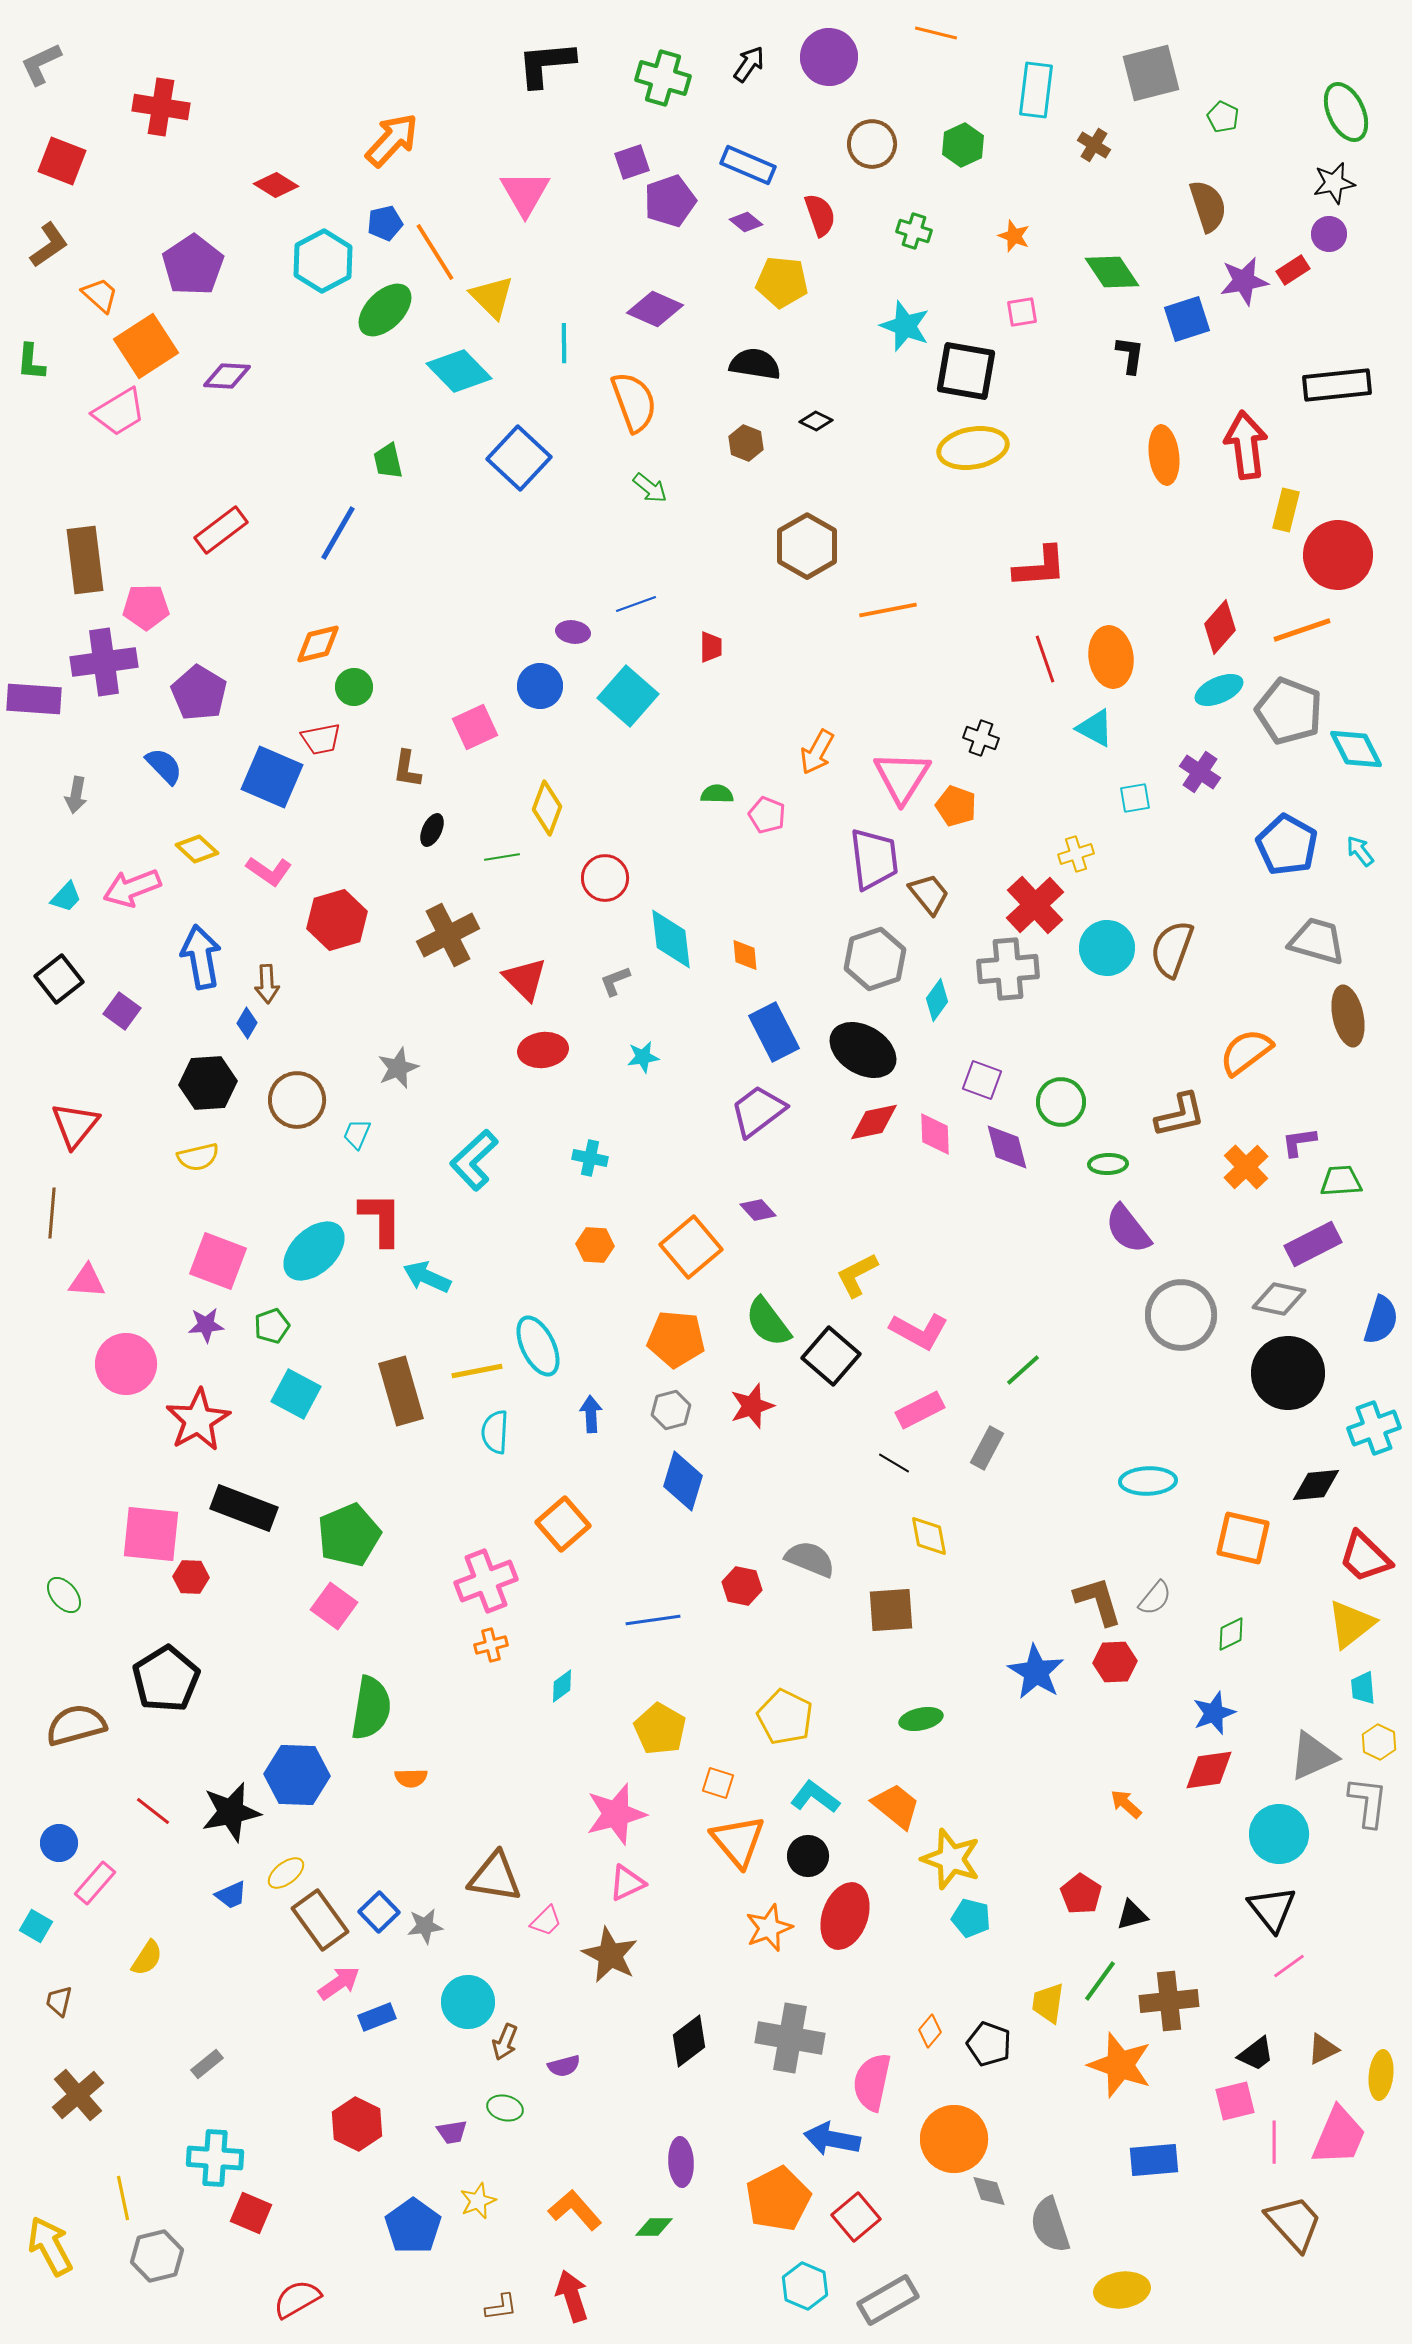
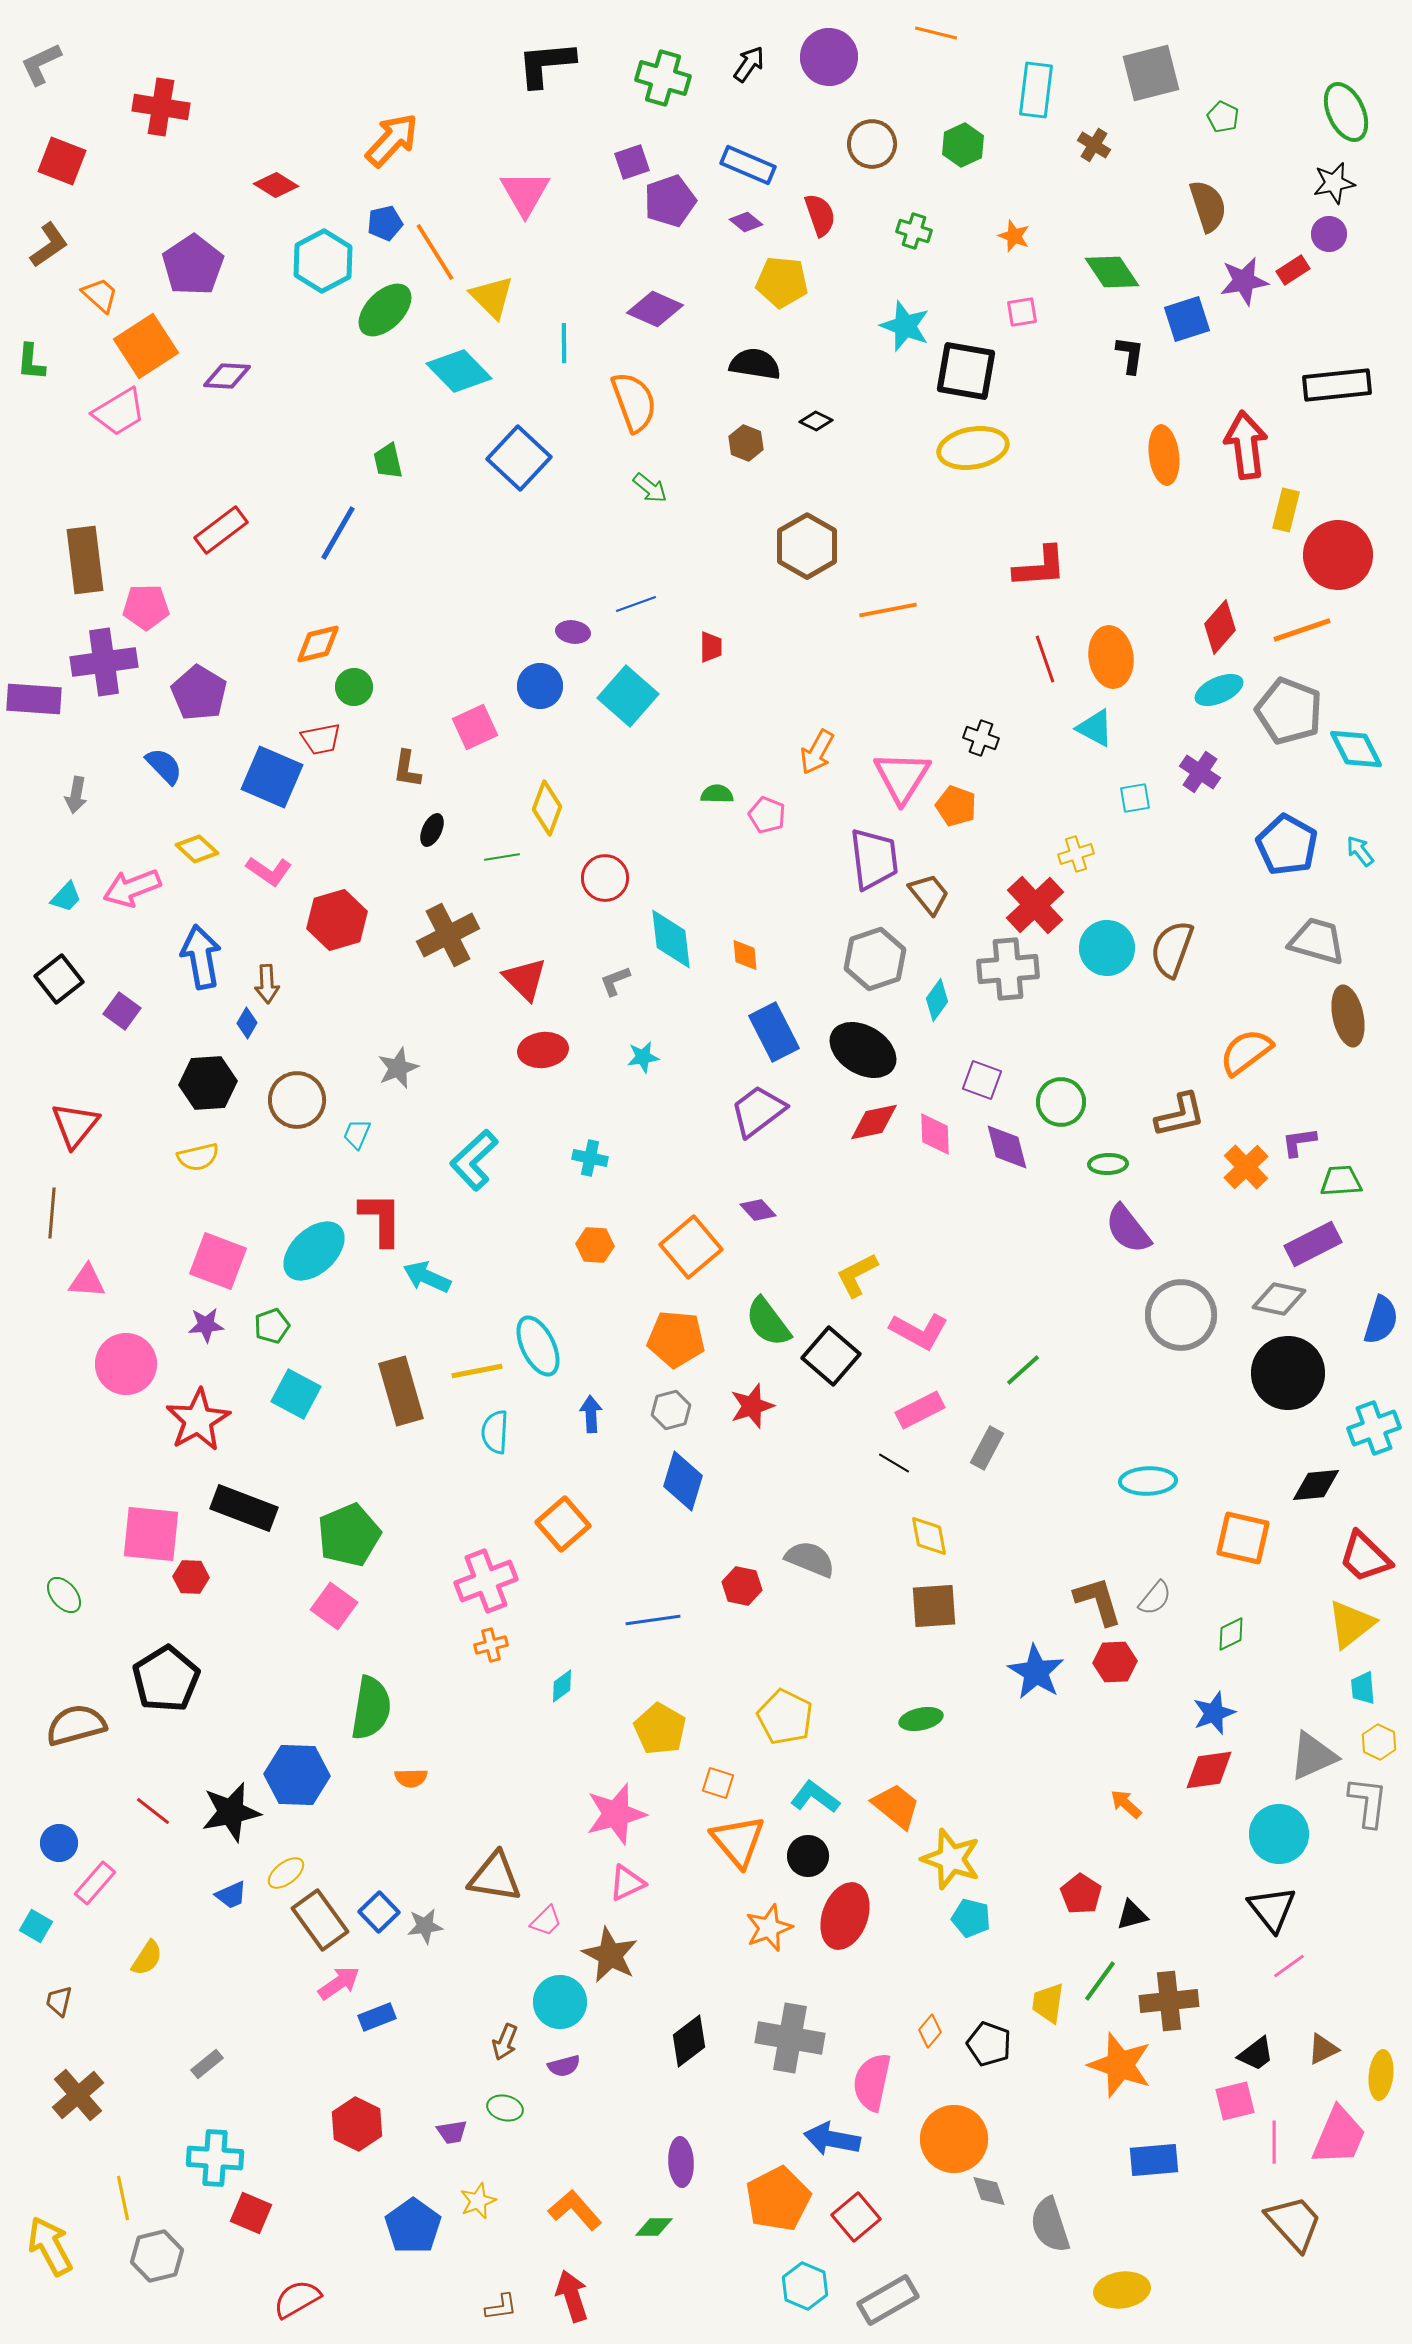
brown square at (891, 1610): moved 43 px right, 4 px up
cyan circle at (468, 2002): moved 92 px right
